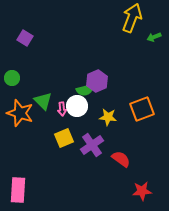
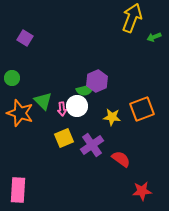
yellow star: moved 4 px right
